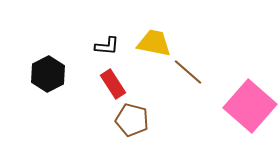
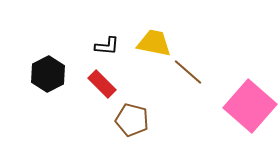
red rectangle: moved 11 px left; rotated 12 degrees counterclockwise
